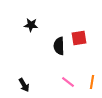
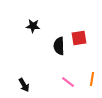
black star: moved 2 px right, 1 px down
orange line: moved 3 px up
